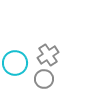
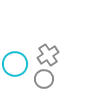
cyan circle: moved 1 px down
